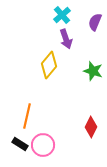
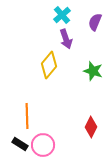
orange line: rotated 15 degrees counterclockwise
